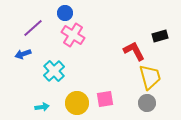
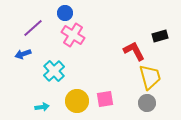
yellow circle: moved 2 px up
